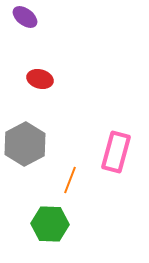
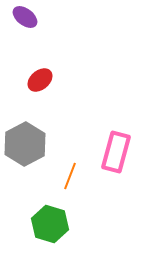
red ellipse: moved 1 px down; rotated 55 degrees counterclockwise
orange line: moved 4 px up
green hexagon: rotated 15 degrees clockwise
